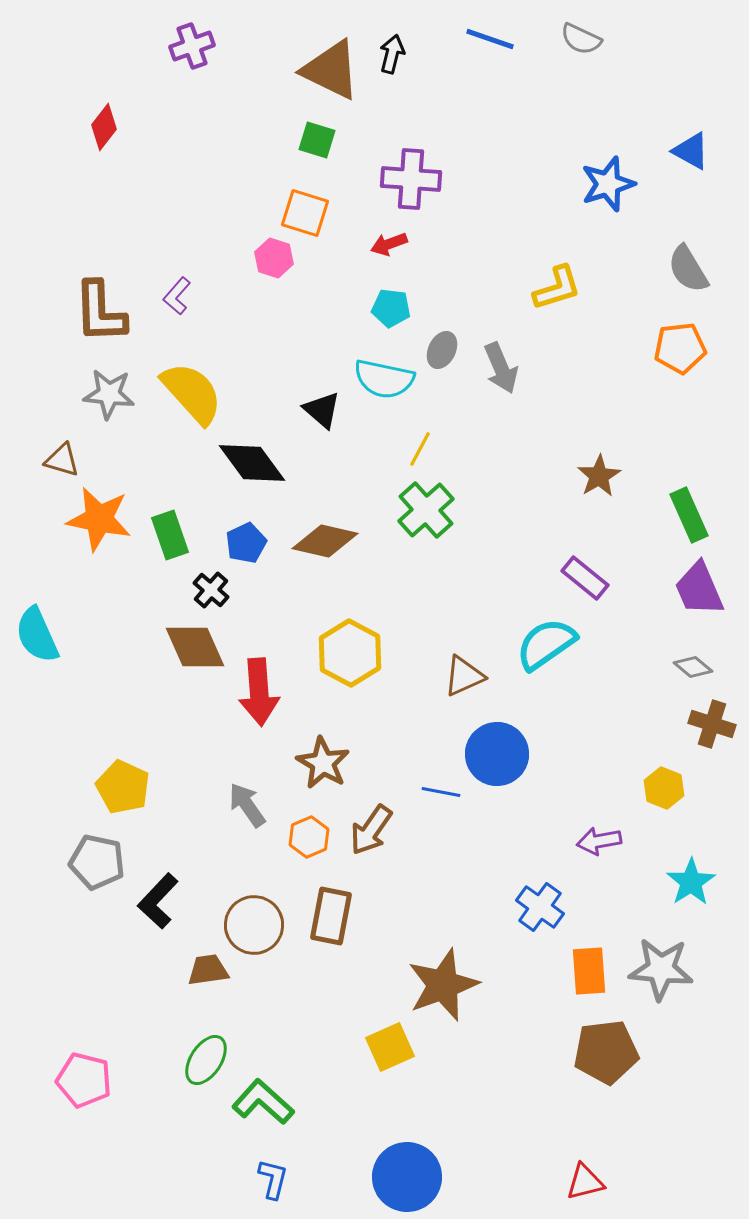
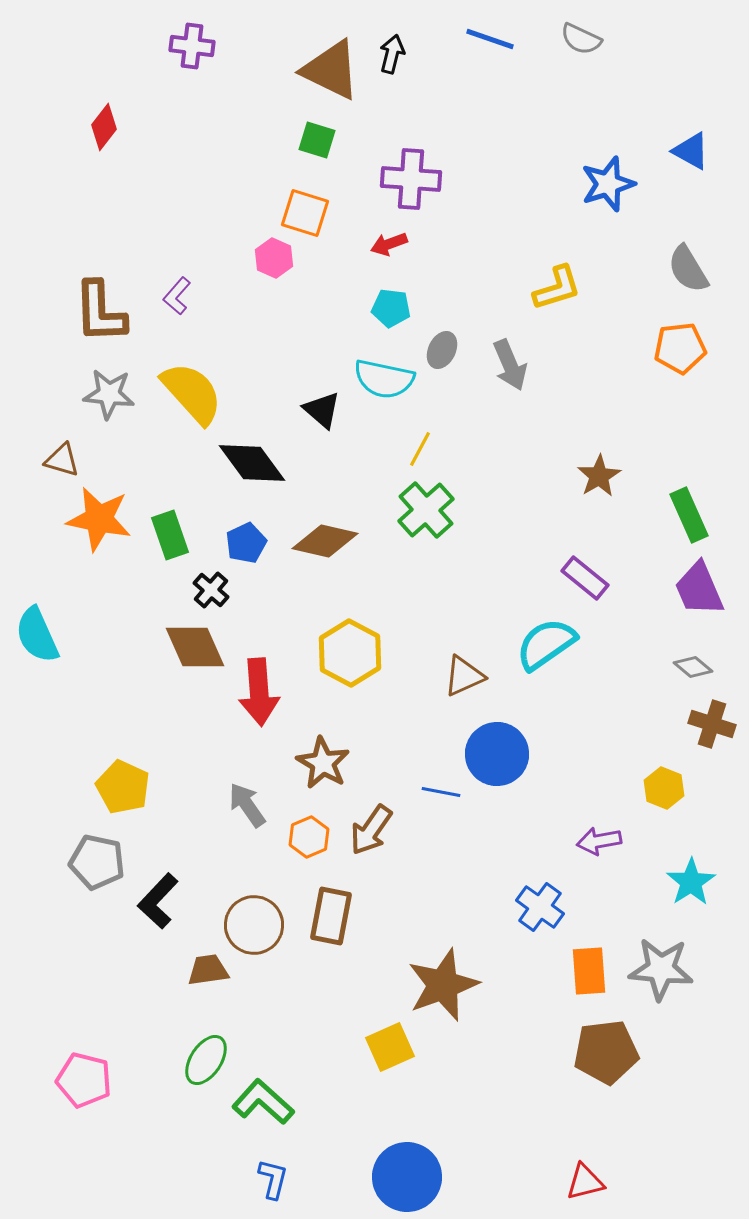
purple cross at (192, 46): rotated 27 degrees clockwise
pink hexagon at (274, 258): rotated 6 degrees clockwise
gray arrow at (501, 368): moved 9 px right, 3 px up
